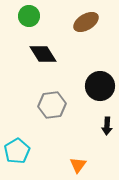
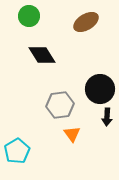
black diamond: moved 1 px left, 1 px down
black circle: moved 3 px down
gray hexagon: moved 8 px right
black arrow: moved 9 px up
orange triangle: moved 6 px left, 31 px up; rotated 12 degrees counterclockwise
